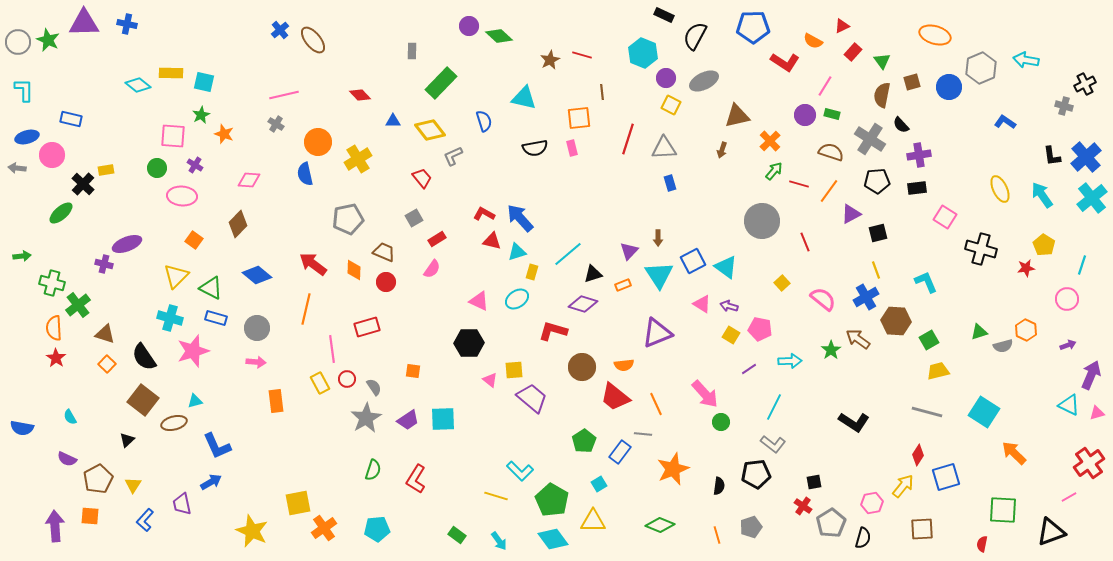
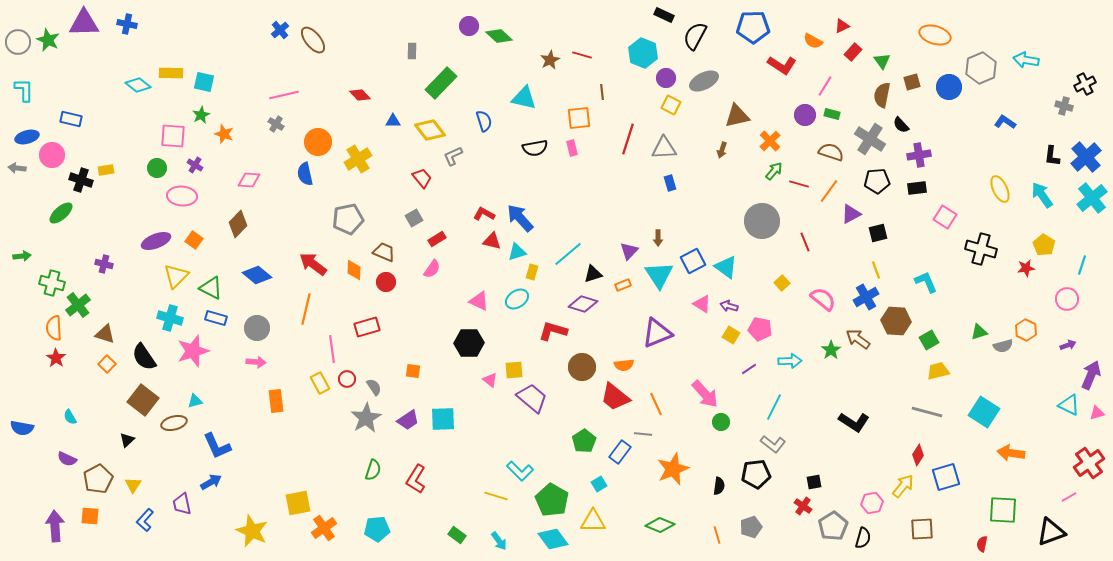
red L-shape at (785, 62): moved 3 px left, 3 px down
black L-shape at (1052, 156): rotated 15 degrees clockwise
black cross at (83, 184): moved 2 px left, 4 px up; rotated 25 degrees counterclockwise
purple ellipse at (127, 244): moved 29 px right, 3 px up
orange arrow at (1014, 453): moved 3 px left; rotated 36 degrees counterclockwise
gray pentagon at (831, 523): moved 2 px right, 3 px down
